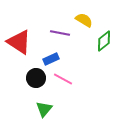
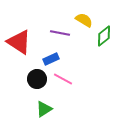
green diamond: moved 5 px up
black circle: moved 1 px right, 1 px down
green triangle: rotated 18 degrees clockwise
